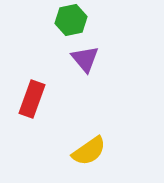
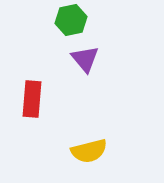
red rectangle: rotated 15 degrees counterclockwise
yellow semicircle: rotated 21 degrees clockwise
